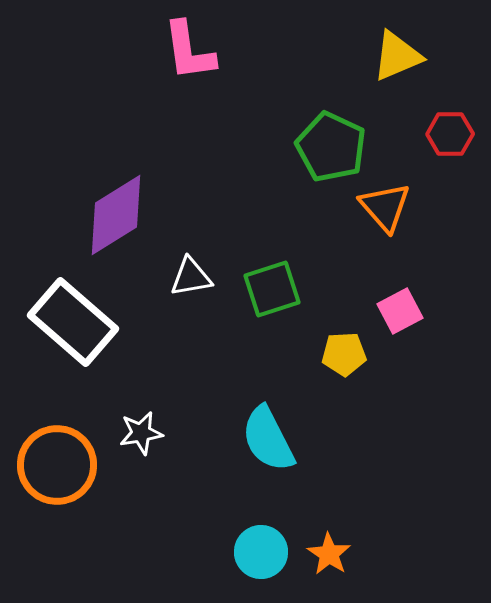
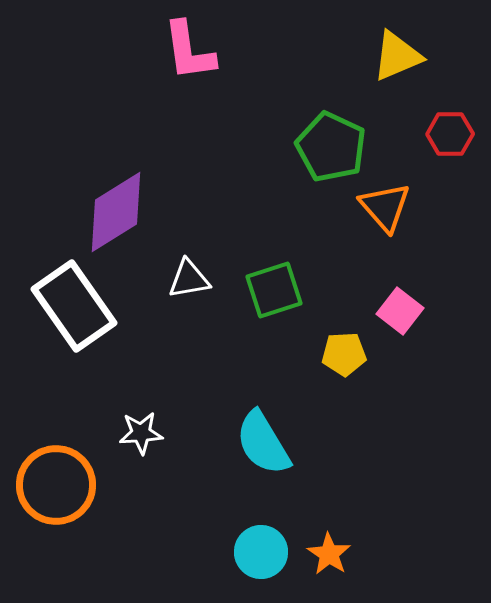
purple diamond: moved 3 px up
white triangle: moved 2 px left, 2 px down
green square: moved 2 px right, 1 px down
pink square: rotated 24 degrees counterclockwise
white rectangle: moved 1 px right, 16 px up; rotated 14 degrees clockwise
white star: rotated 6 degrees clockwise
cyan semicircle: moved 5 px left, 4 px down; rotated 4 degrees counterclockwise
orange circle: moved 1 px left, 20 px down
